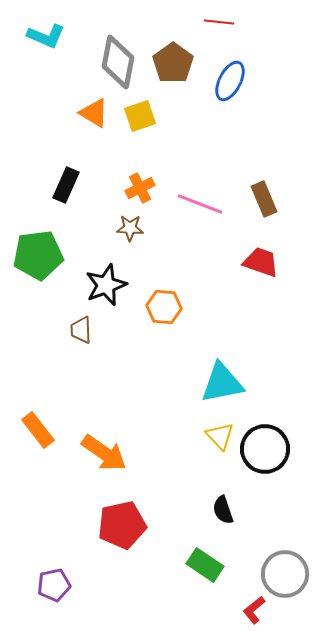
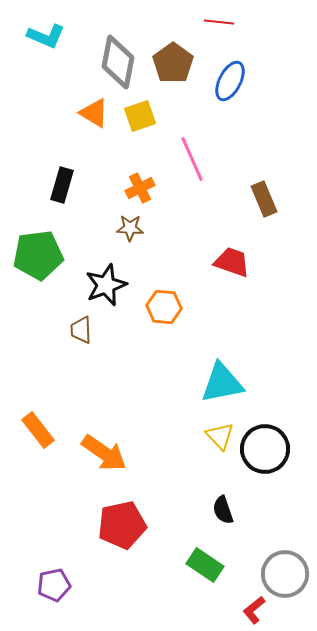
black rectangle: moved 4 px left; rotated 8 degrees counterclockwise
pink line: moved 8 px left, 45 px up; rotated 45 degrees clockwise
red trapezoid: moved 29 px left
